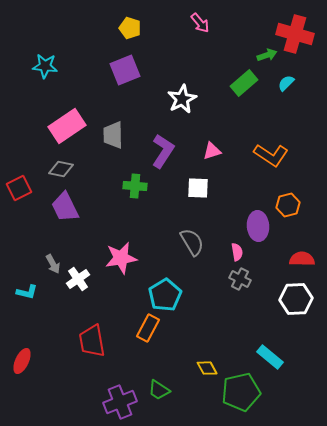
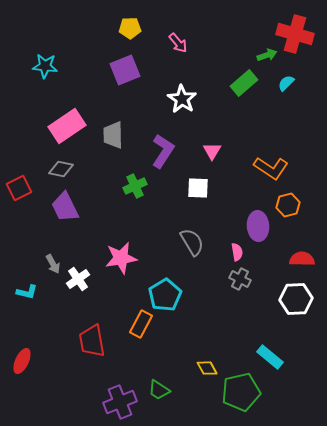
pink arrow: moved 22 px left, 20 px down
yellow pentagon: rotated 20 degrees counterclockwise
white star: rotated 12 degrees counterclockwise
pink triangle: rotated 42 degrees counterclockwise
orange L-shape: moved 13 px down
green cross: rotated 30 degrees counterclockwise
orange rectangle: moved 7 px left, 4 px up
